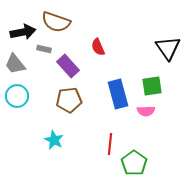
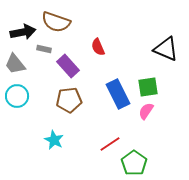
black triangle: moved 2 px left, 1 px down; rotated 32 degrees counterclockwise
green square: moved 4 px left, 1 px down
blue rectangle: rotated 12 degrees counterclockwise
pink semicircle: rotated 126 degrees clockwise
red line: rotated 50 degrees clockwise
